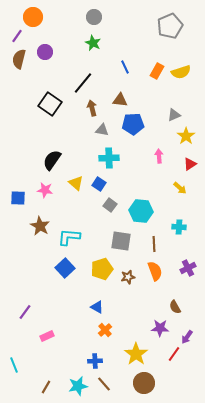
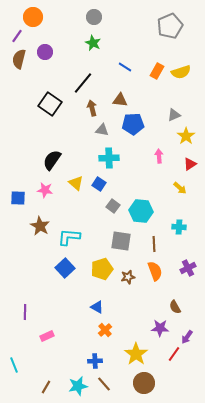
blue line at (125, 67): rotated 32 degrees counterclockwise
gray square at (110, 205): moved 3 px right, 1 px down
purple line at (25, 312): rotated 35 degrees counterclockwise
